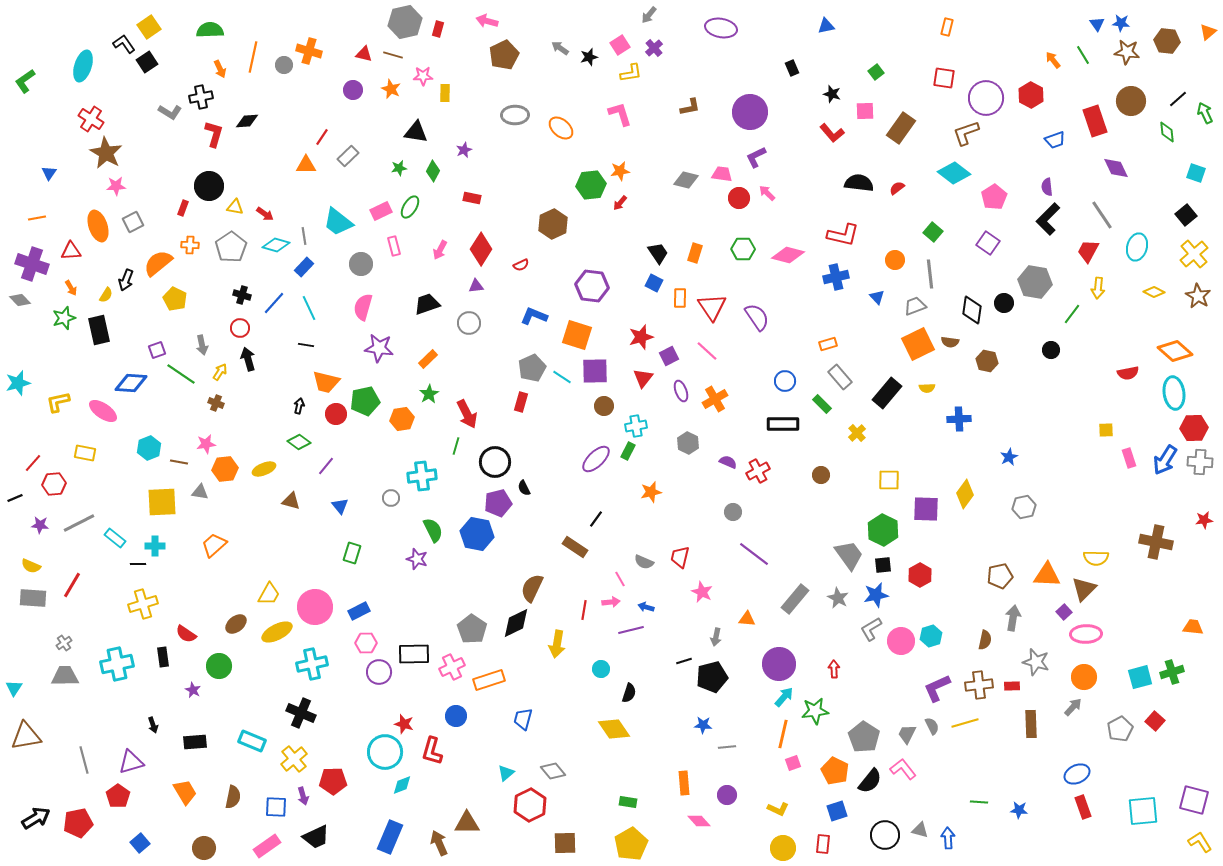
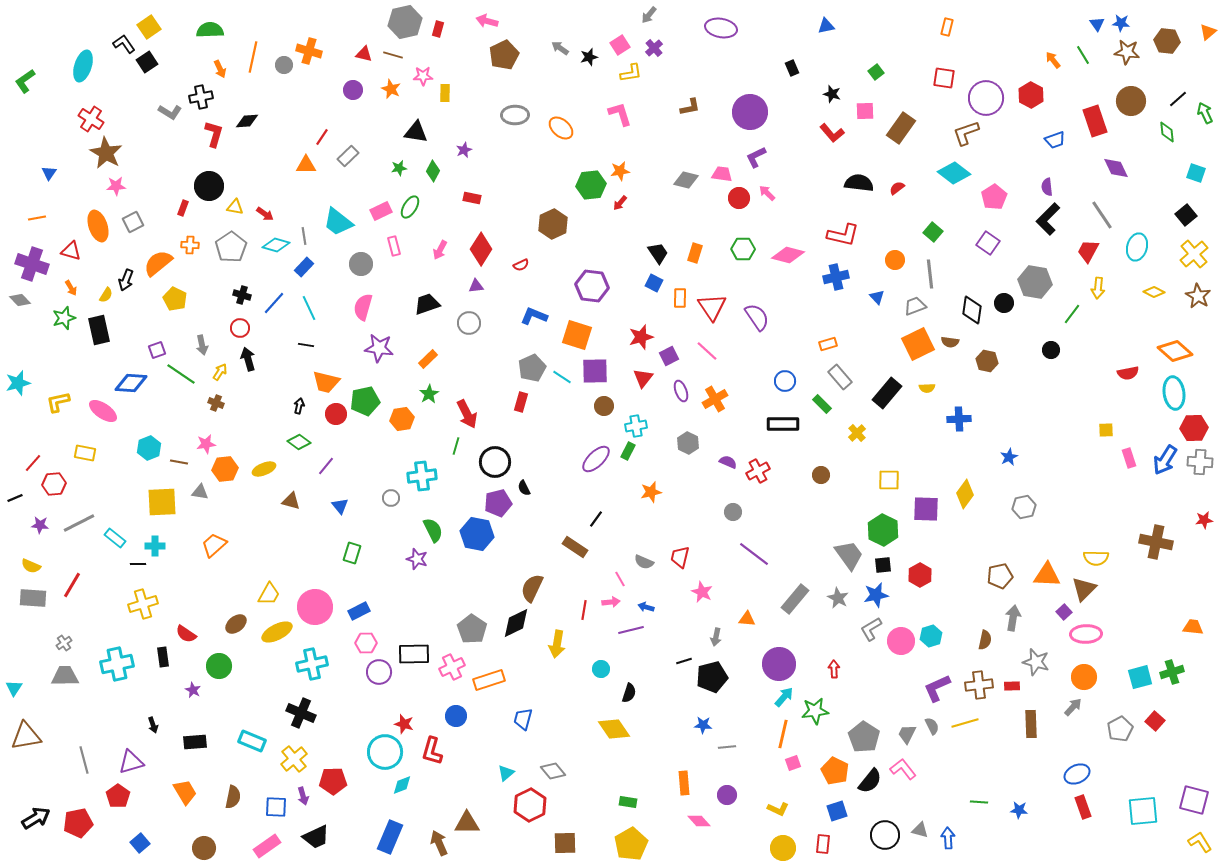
red triangle at (71, 251): rotated 20 degrees clockwise
